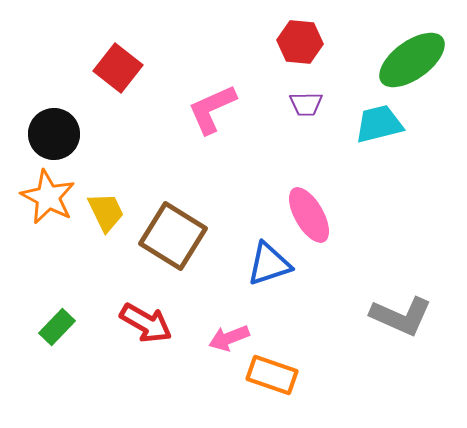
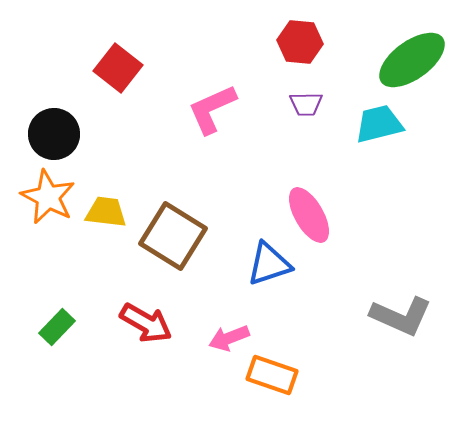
yellow trapezoid: rotated 57 degrees counterclockwise
